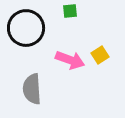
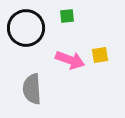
green square: moved 3 px left, 5 px down
yellow square: rotated 24 degrees clockwise
